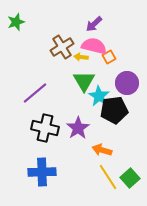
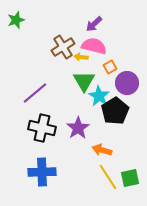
green star: moved 2 px up
brown cross: moved 1 px right
orange square: moved 1 px right, 10 px down
black pentagon: moved 1 px right, 1 px down; rotated 24 degrees counterclockwise
black cross: moved 3 px left
green square: rotated 30 degrees clockwise
